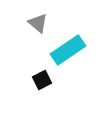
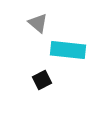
cyan rectangle: rotated 40 degrees clockwise
